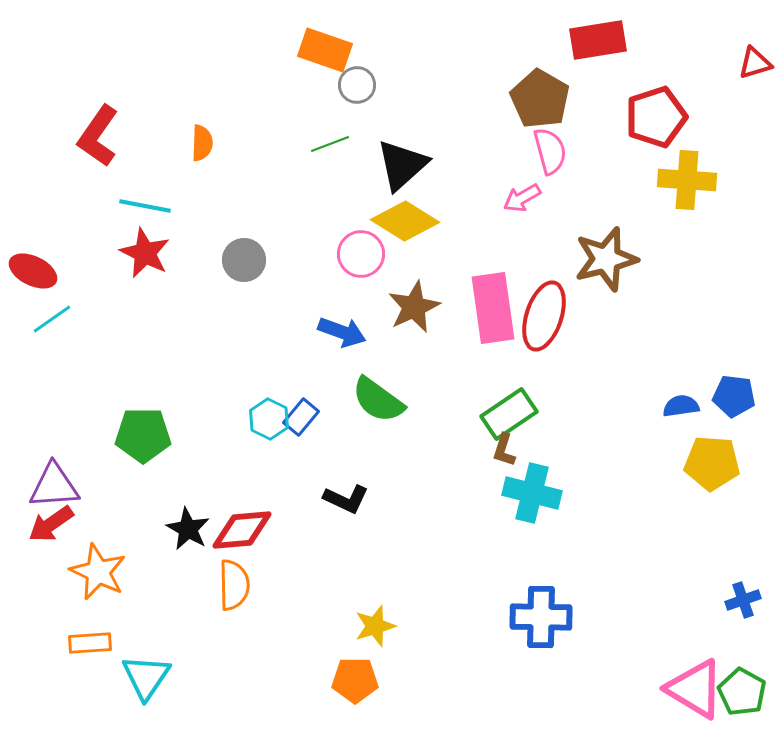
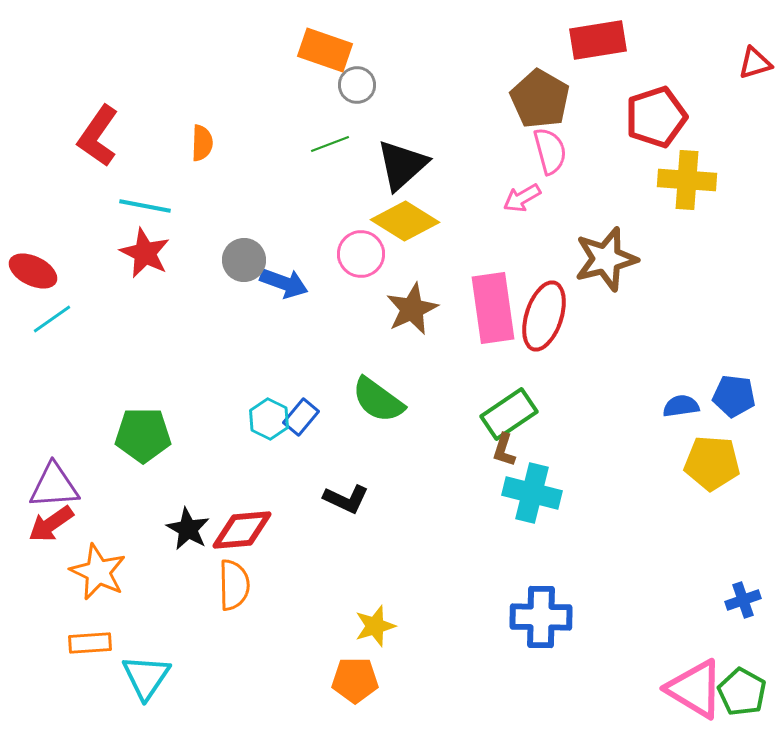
brown star at (414, 307): moved 2 px left, 2 px down
blue arrow at (342, 332): moved 58 px left, 49 px up
